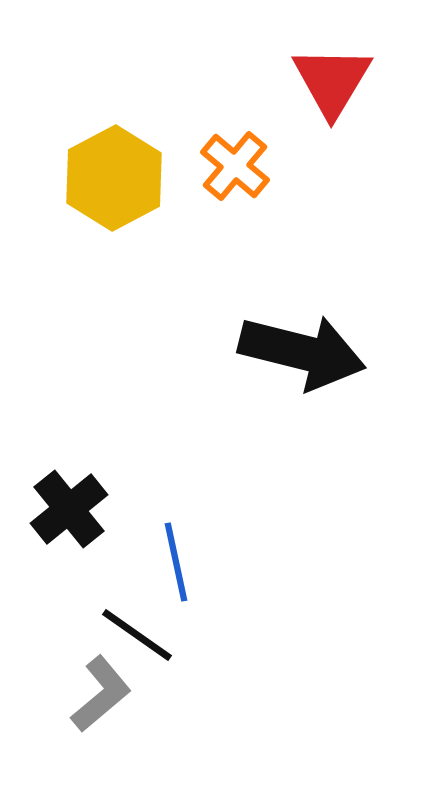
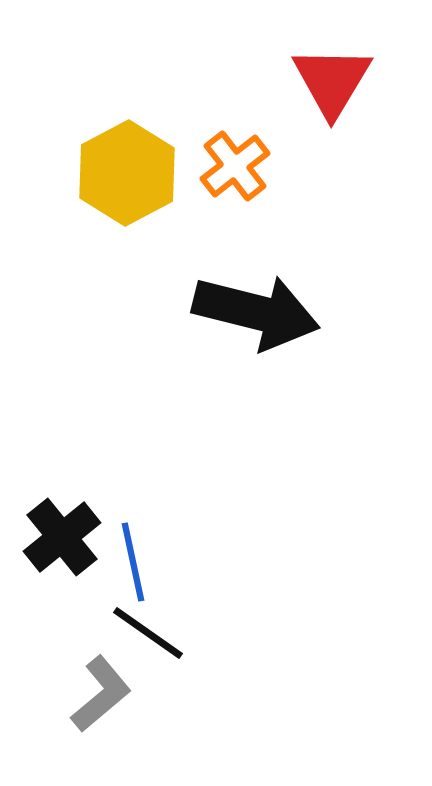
orange cross: rotated 12 degrees clockwise
yellow hexagon: moved 13 px right, 5 px up
black arrow: moved 46 px left, 40 px up
black cross: moved 7 px left, 28 px down
blue line: moved 43 px left
black line: moved 11 px right, 2 px up
